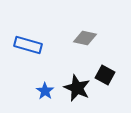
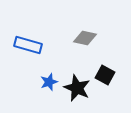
blue star: moved 4 px right, 9 px up; rotated 18 degrees clockwise
